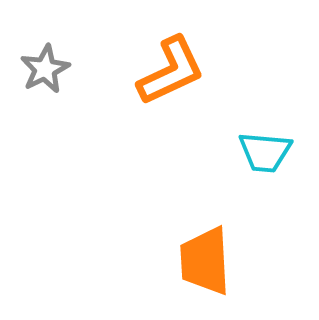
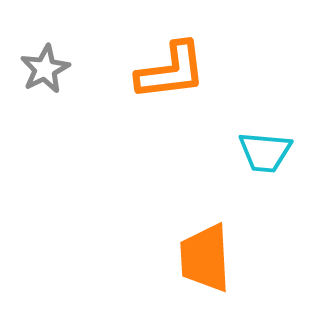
orange L-shape: rotated 18 degrees clockwise
orange trapezoid: moved 3 px up
